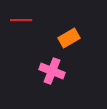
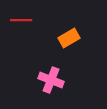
pink cross: moved 1 px left, 9 px down
